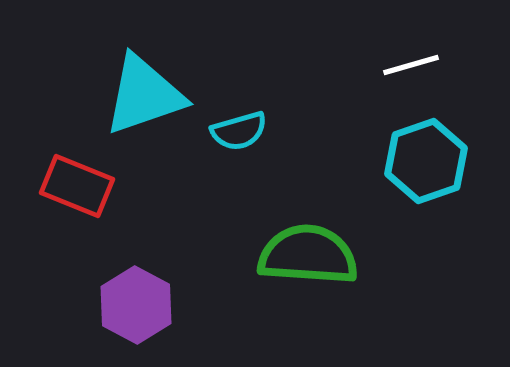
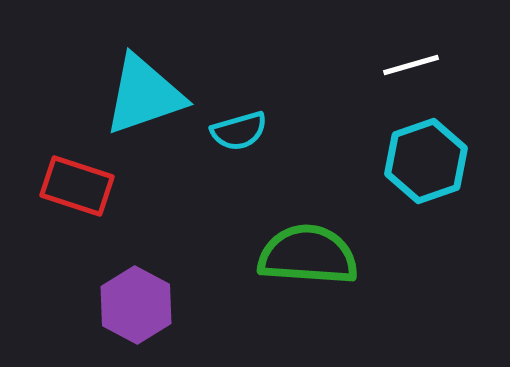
red rectangle: rotated 4 degrees counterclockwise
